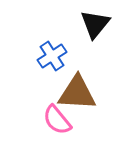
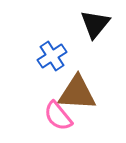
pink semicircle: moved 1 px right, 4 px up
